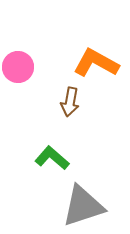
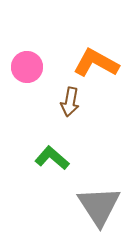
pink circle: moved 9 px right
gray triangle: moved 16 px right; rotated 45 degrees counterclockwise
